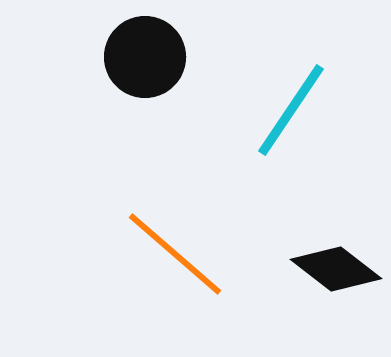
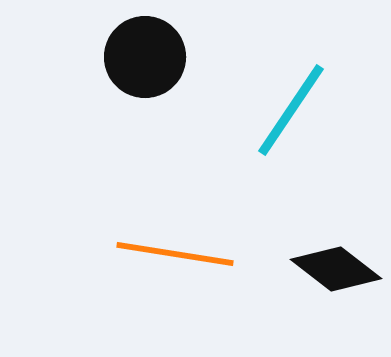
orange line: rotated 32 degrees counterclockwise
